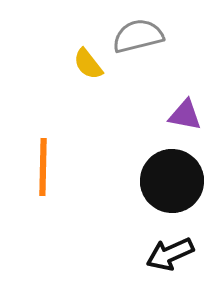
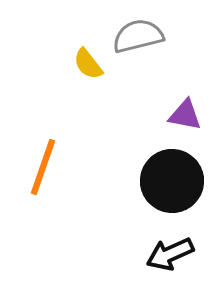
orange line: rotated 18 degrees clockwise
